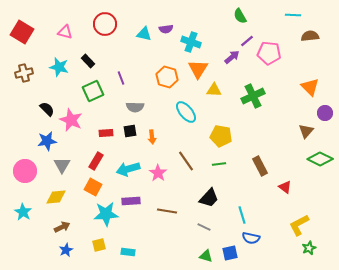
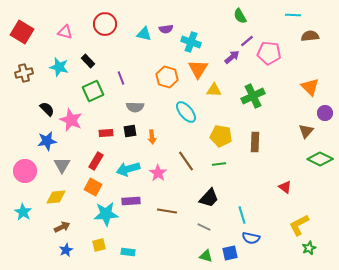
brown rectangle at (260, 166): moved 5 px left, 24 px up; rotated 30 degrees clockwise
